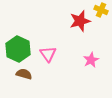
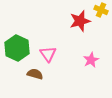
green hexagon: moved 1 px left, 1 px up
brown semicircle: moved 11 px right
